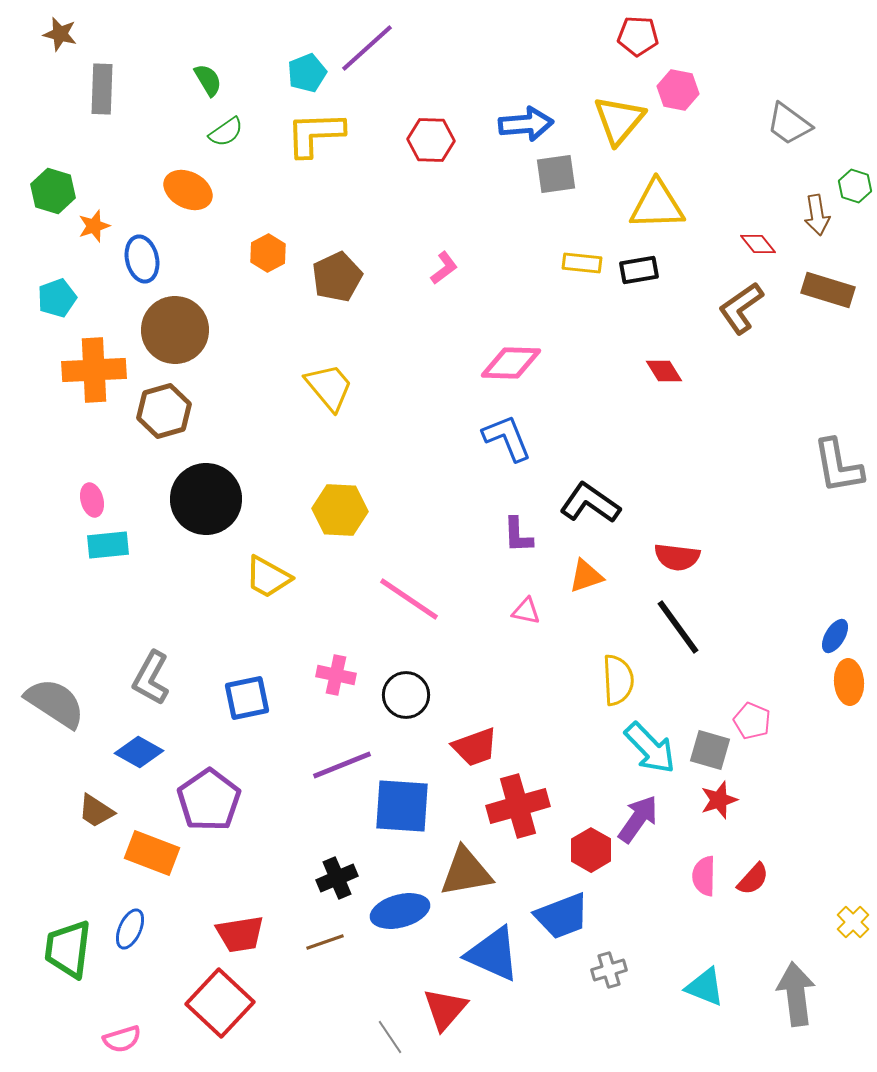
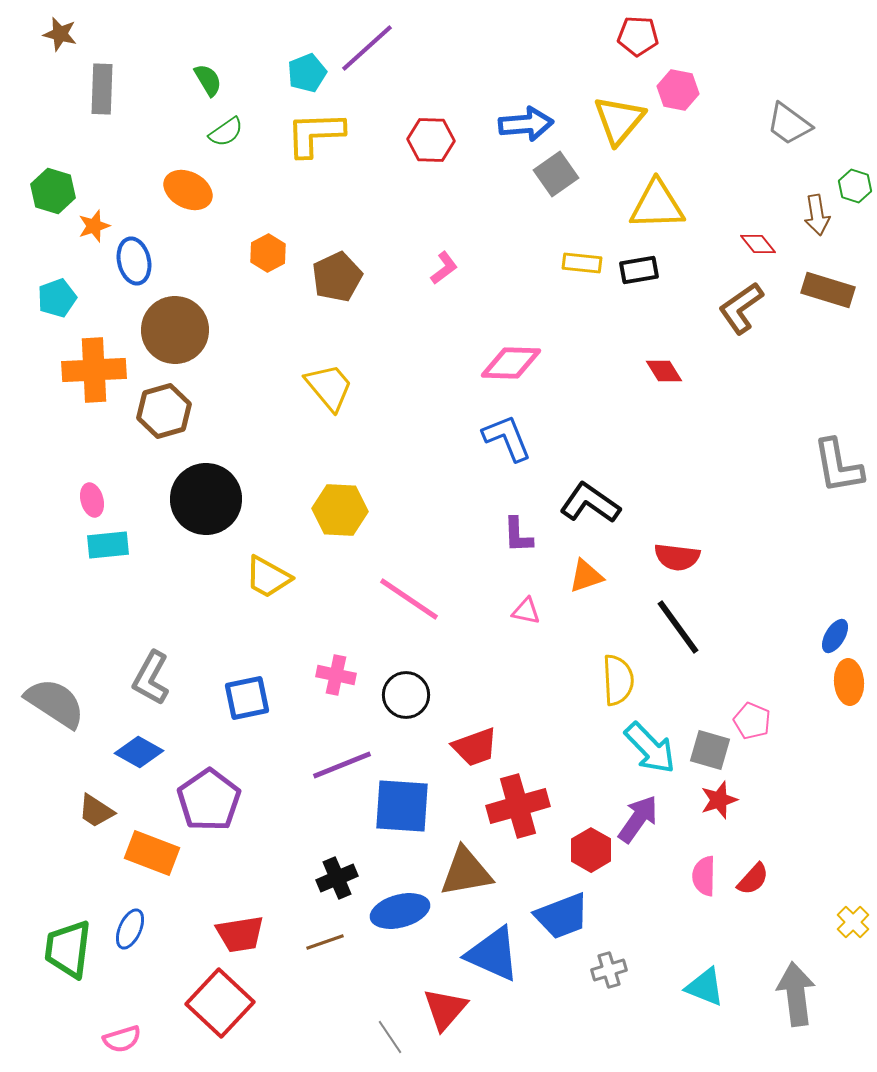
gray square at (556, 174): rotated 27 degrees counterclockwise
blue ellipse at (142, 259): moved 8 px left, 2 px down
